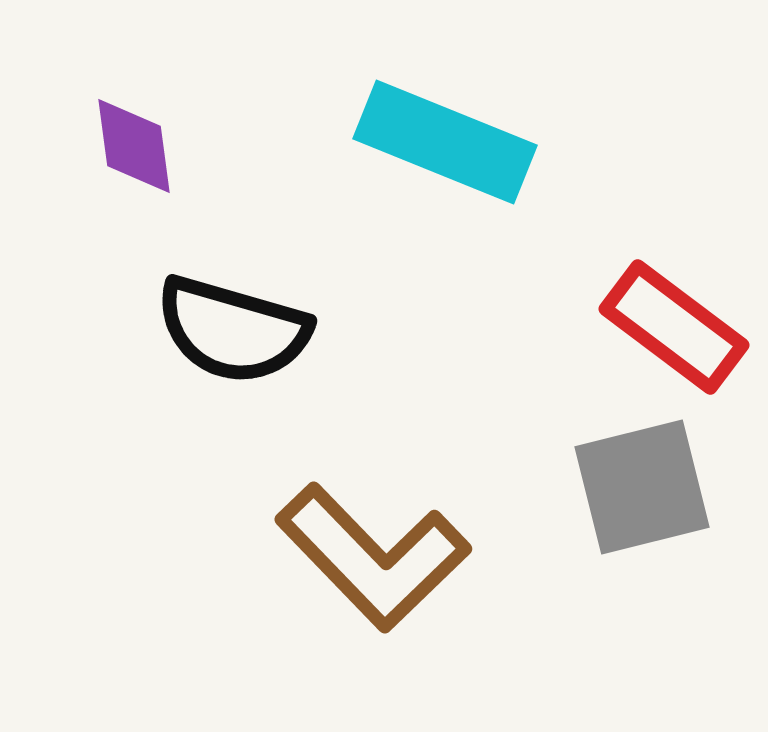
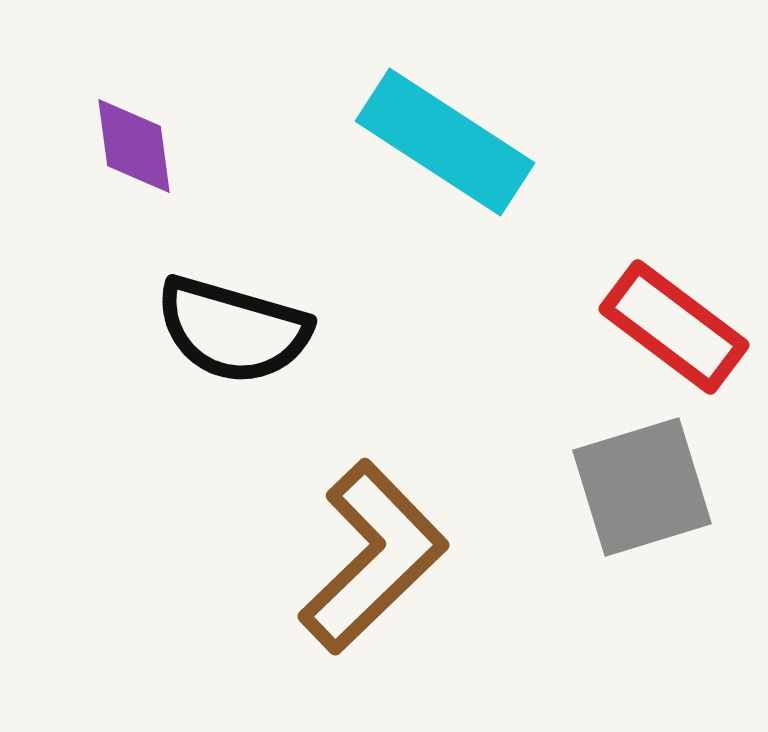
cyan rectangle: rotated 11 degrees clockwise
gray square: rotated 3 degrees counterclockwise
brown L-shape: rotated 90 degrees counterclockwise
